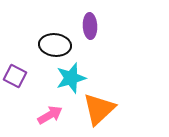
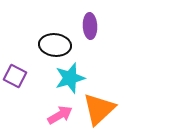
cyan star: moved 1 px left
pink arrow: moved 10 px right
